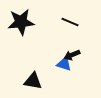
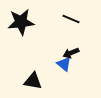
black line: moved 1 px right, 3 px up
black arrow: moved 1 px left, 2 px up
blue triangle: rotated 21 degrees clockwise
